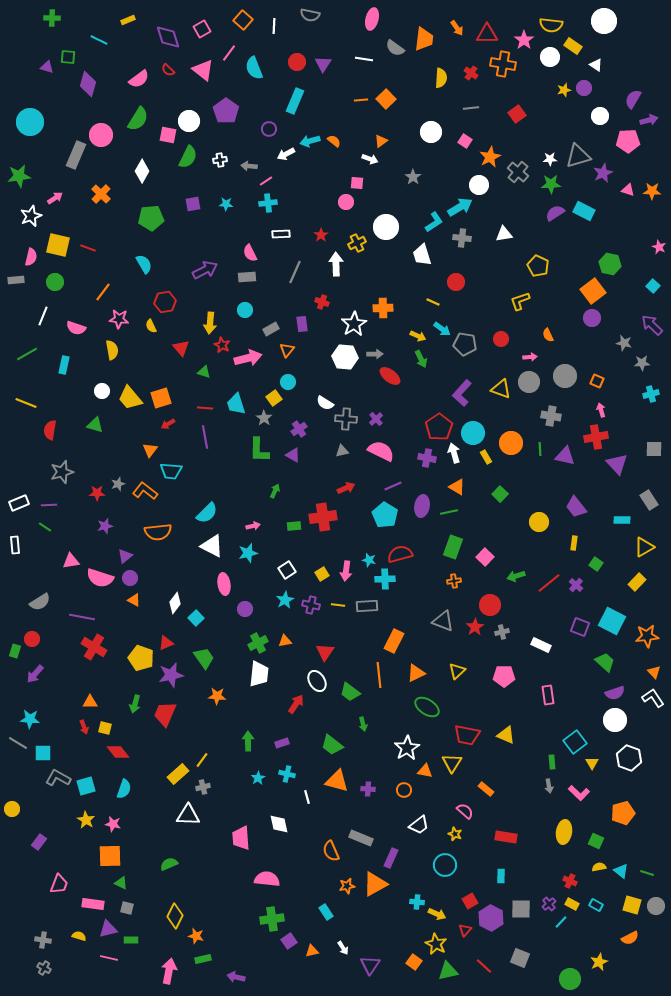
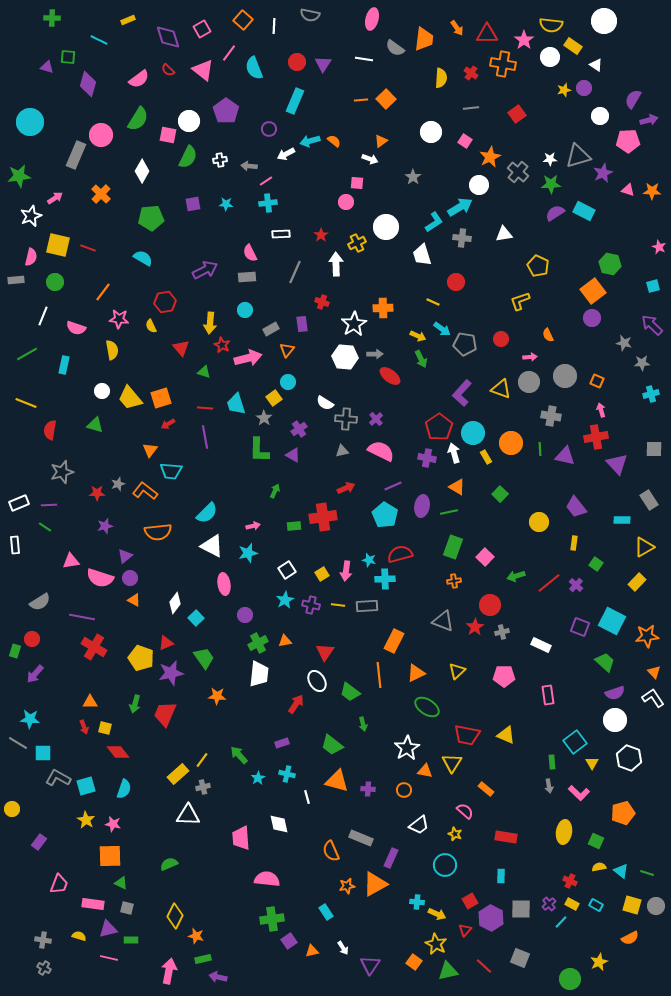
cyan semicircle at (144, 264): moved 1 px left, 6 px up; rotated 30 degrees counterclockwise
cyan square at (653, 286): rotated 32 degrees clockwise
purple circle at (245, 609): moved 6 px down
purple star at (171, 675): moved 2 px up
green arrow at (248, 741): moved 9 px left, 14 px down; rotated 42 degrees counterclockwise
purple arrow at (236, 977): moved 18 px left
